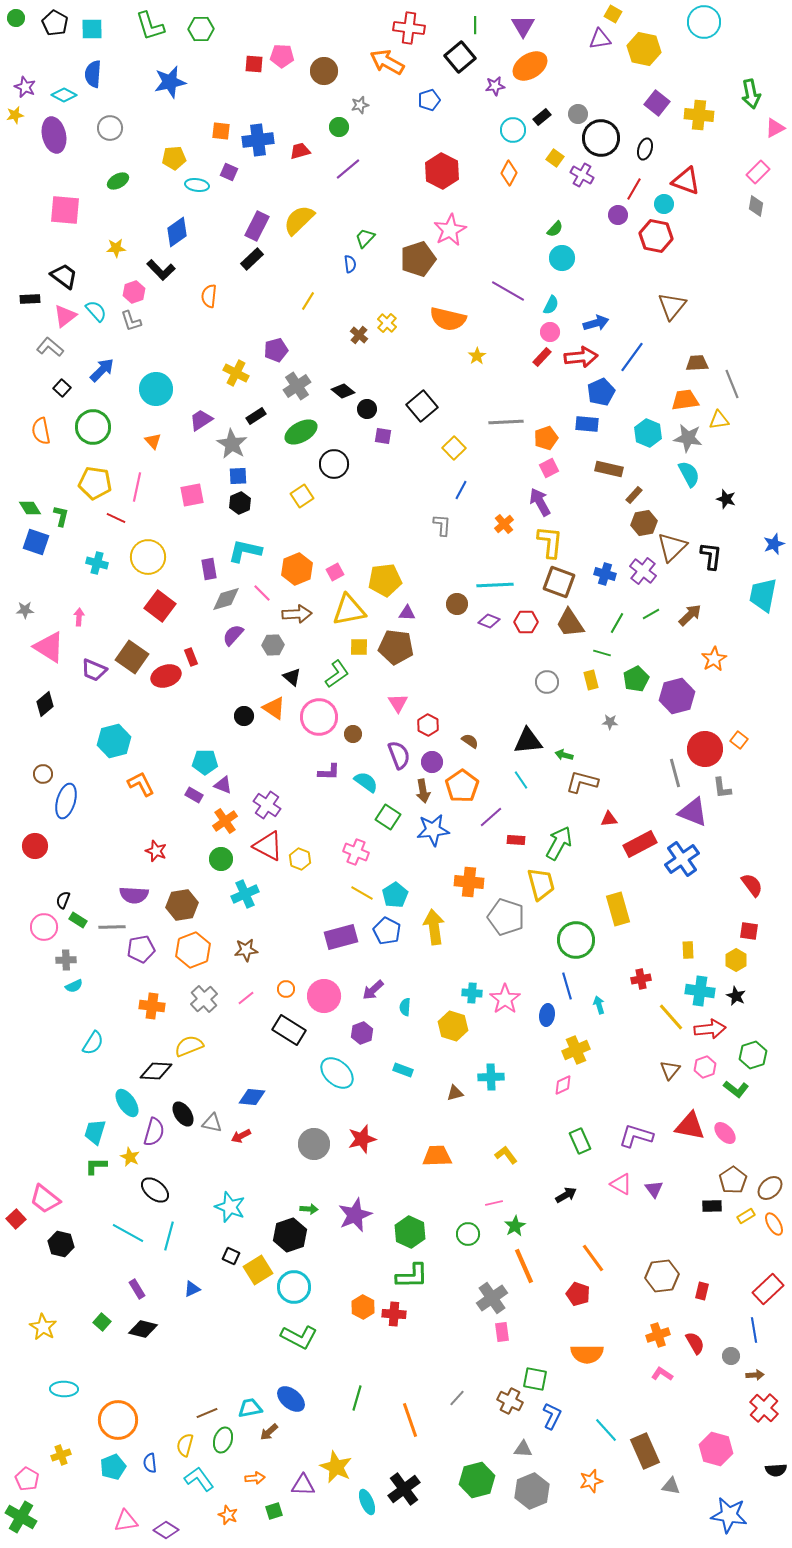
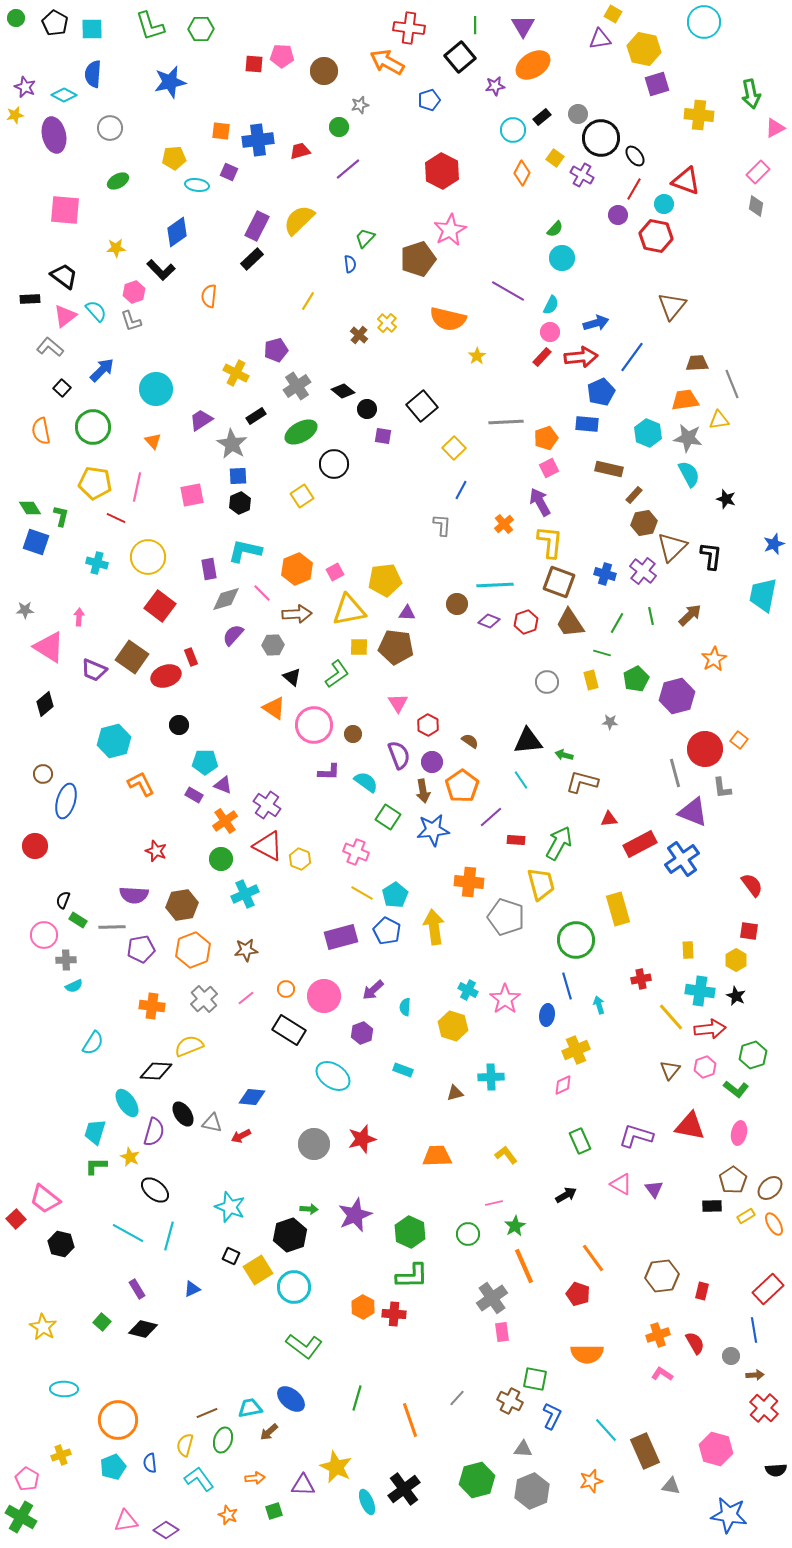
orange ellipse at (530, 66): moved 3 px right, 1 px up
purple square at (657, 103): moved 19 px up; rotated 35 degrees clockwise
black ellipse at (645, 149): moved 10 px left, 7 px down; rotated 55 degrees counterclockwise
orange diamond at (509, 173): moved 13 px right
green line at (651, 614): moved 2 px down; rotated 72 degrees counterclockwise
red hexagon at (526, 622): rotated 20 degrees counterclockwise
black circle at (244, 716): moved 65 px left, 9 px down
pink circle at (319, 717): moved 5 px left, 8 px down
pink circle at (44, 927): moved 8 px down
cyan cross at (472, 993): moved 4 px left, 3 px up; rotated 24 degrees clockwise
cyan ellipse at (337, 1073): moved 4 px left, 3 px down; rotated 8 degrees counterclockwise
pink ellipse at (725, 1133): moved 14 px right; rotated 55 degrees clockwise
green L-shape at (299, 1337): moved 5 px right, 9 px down; rotated 9 degrees clockwise
